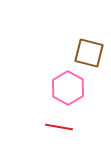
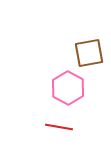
brown square: rotated 24 degrees counterclockwise
